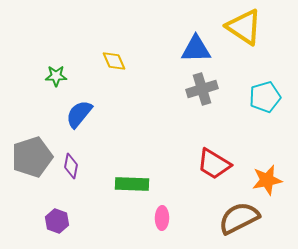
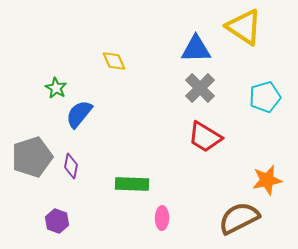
green star: moved 12 px down; rotated 30 degrees clockwise
gray cross: moved 2 px left, 1 px up; rotated 28 degrees counterclockwise
red trapezoid: moved 9 px left, 27 px up
